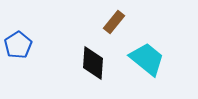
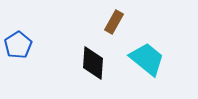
brown rectangle: rotated 10 degrees counterclockwise
